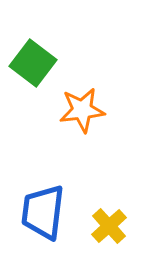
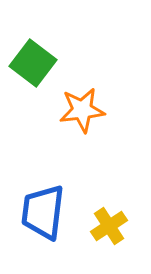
yellow cross: rotated 9 degrees clockwise
